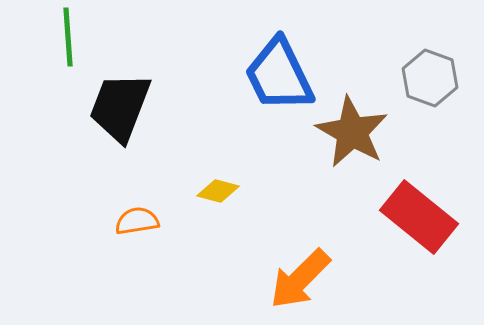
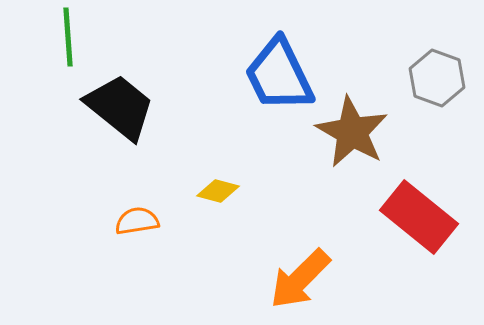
gray hexagon: moved 7 px right
black trapezoid: rotated 108 degrees clockwise
